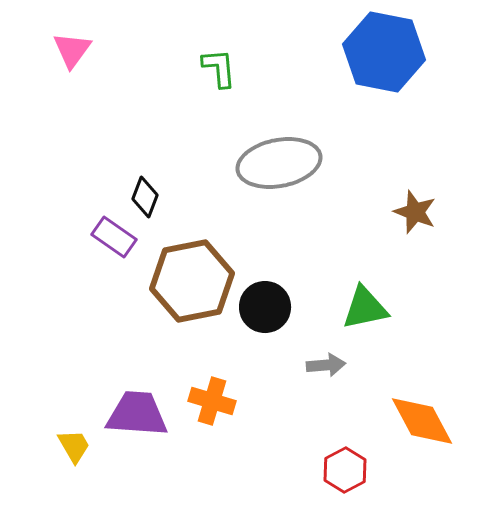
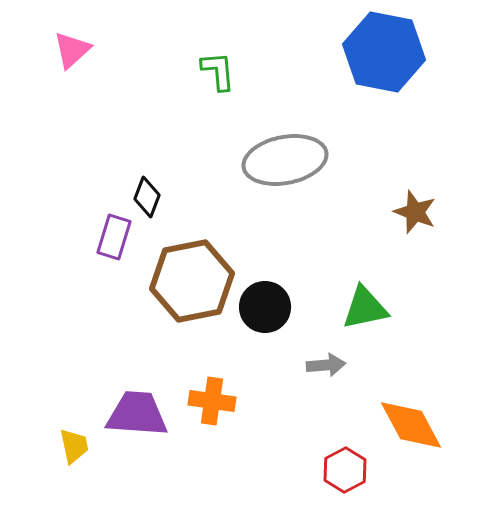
pink triangle: rotated 12 degrees clockwise
green L-shape: moved 1 px left, 3 px down
gray ellipse: moved 6 px right, 3 px up
black diamond: moved 2 px right
purple rectangle: rotated 72 degrees clockwise
orange cross: rotated 9 degrees counterclockwise
orange diamond: moved 11 px left, 4 px down
yellow trapezoid: rotated 18 degrees clockwise
